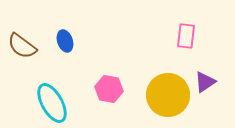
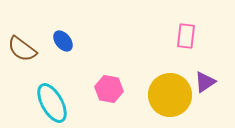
blue ellipse: moved 2 px left; rotated 20 degrees counterclockwise
brown semicircle: moved 3 px down
yellow circle: moved 2 px right
